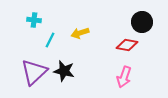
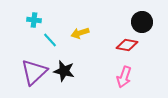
cyan line: rotated 70 degrees counterclockwise
